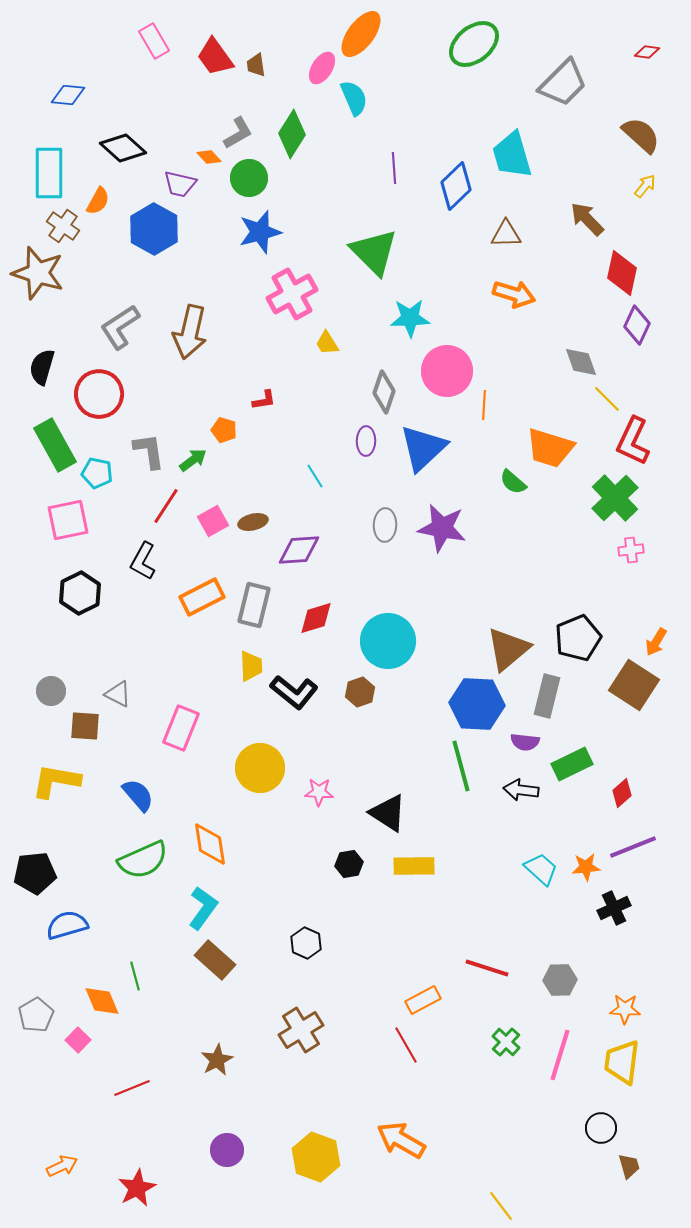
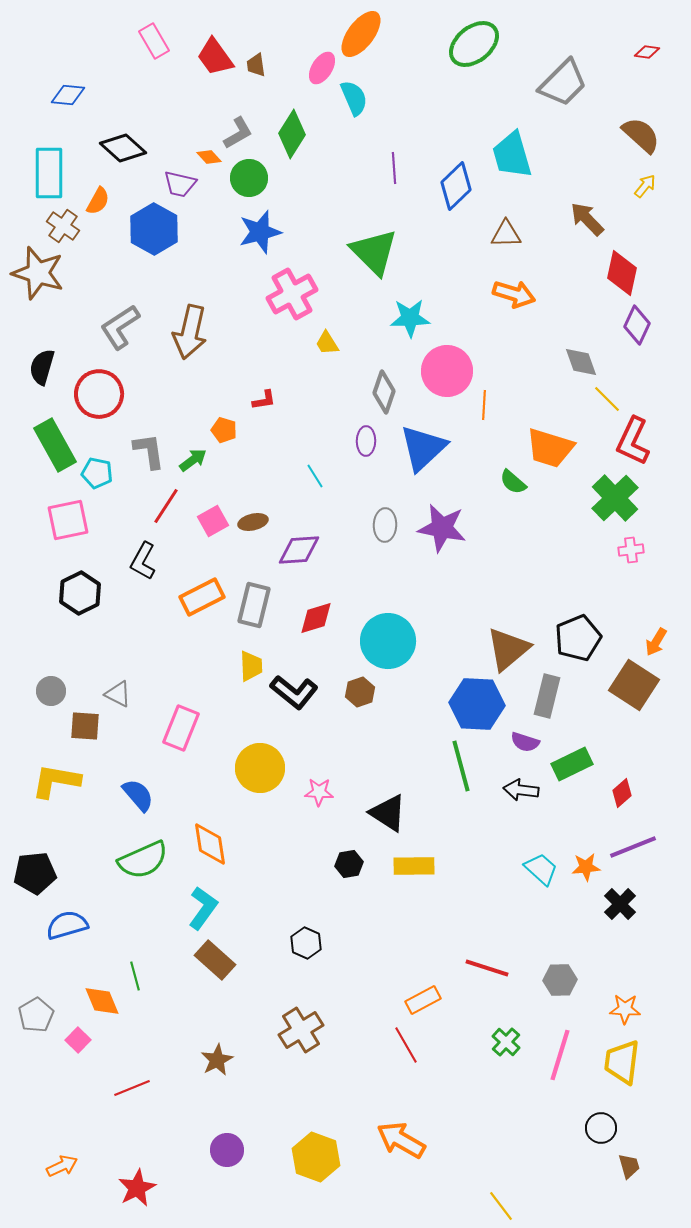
purple semicircle at (525, 742): rotated 12 degrees clockwise
black cross at (614, 908): moved 6 px right, 4 px up; rotated 20 degrees counterclockwise
